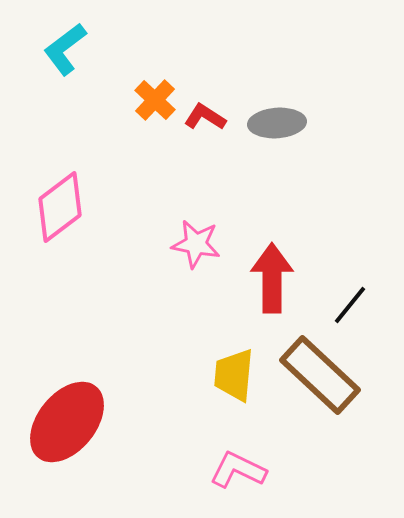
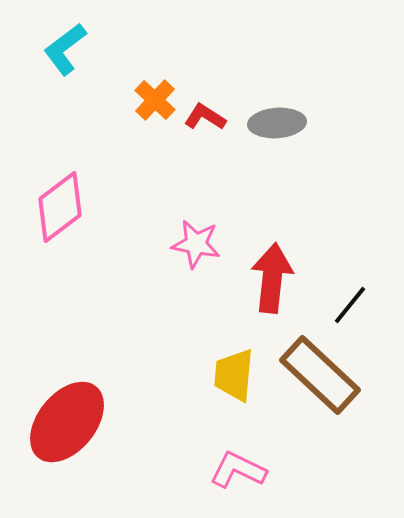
red arrow: rotated 6 degrees clockwise
